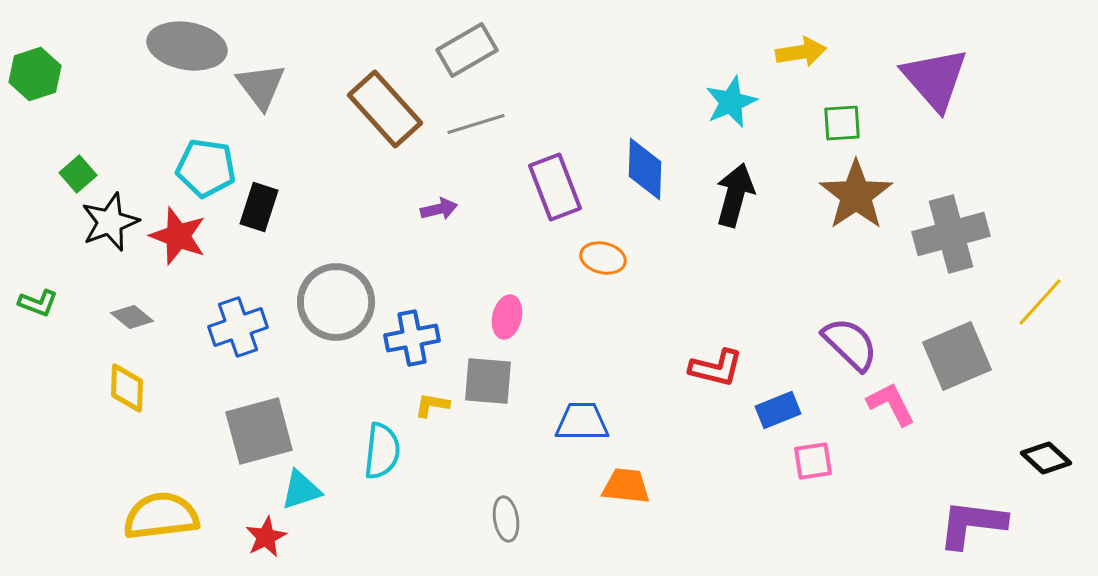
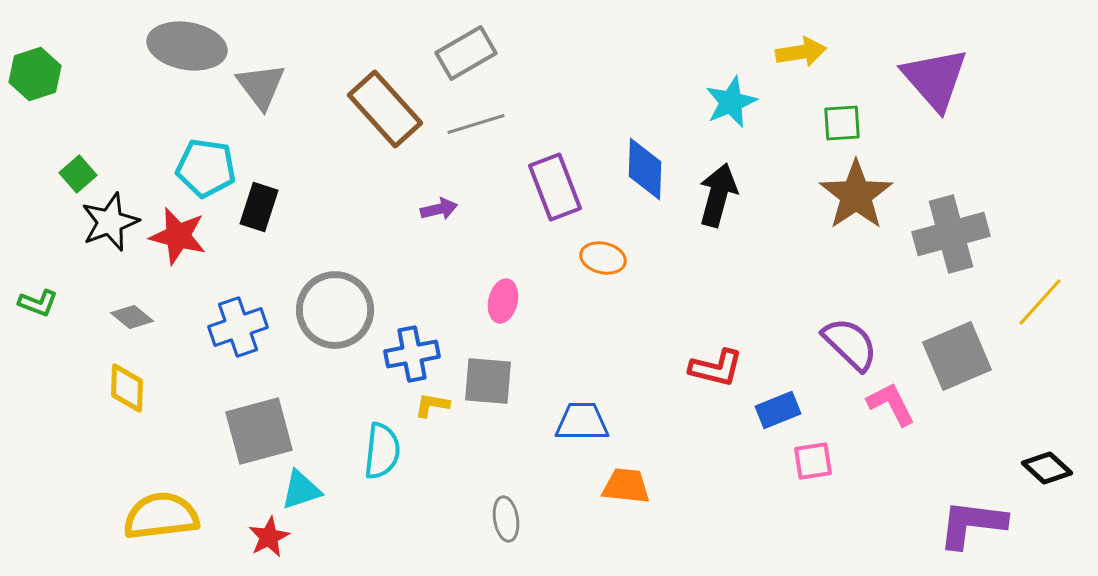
gray rectangle at (467, 50): moved 1 px left, 3 px down
black arrow at (735, 195): moved 17 px left
red star at (178, 236): rotated 6 degrees counterclockwise
gray circle at (336, 302): moved 1 px left, 8 px down
pink ellipse at (507, 317): moved 4 px left, 16 px up
blue cross at (412, 338): moved 16 px down
black diamond at (1046, 458): moved 1 px right, 10 px down
red star at (266, 537): moved 3 px right
